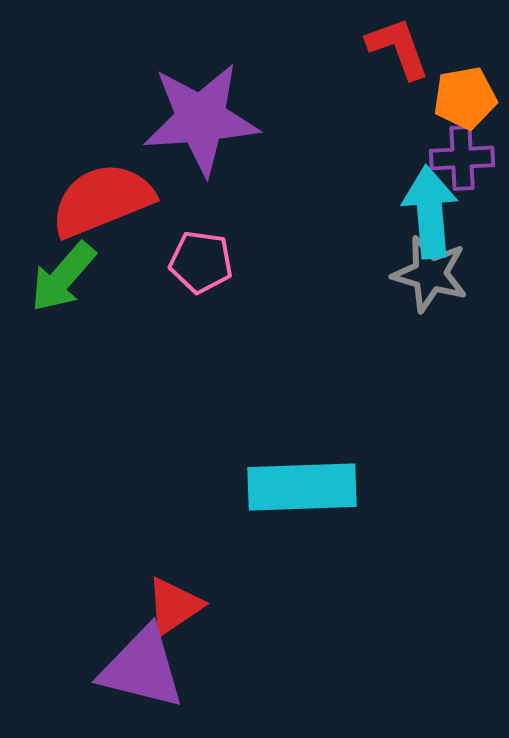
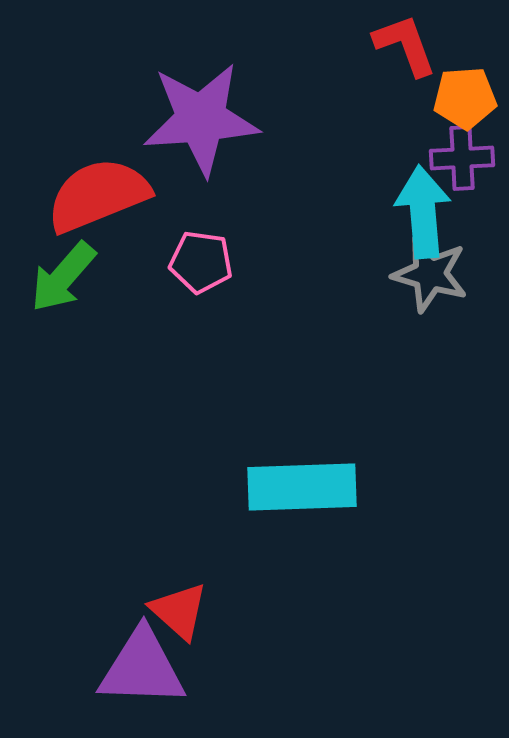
red L-shape: moved 7 px right, 3 px up
orange pentagon: rotated 6 degrees clockwise
red semicircle: moved 4 px left, 5 px up
cyan arrow: moved 7 px left
red triangle: moved 5 px right, 5 px down; rotated 44 degrees counterclockwise
purple triangle: rotated 12 degrees counterclockwise
